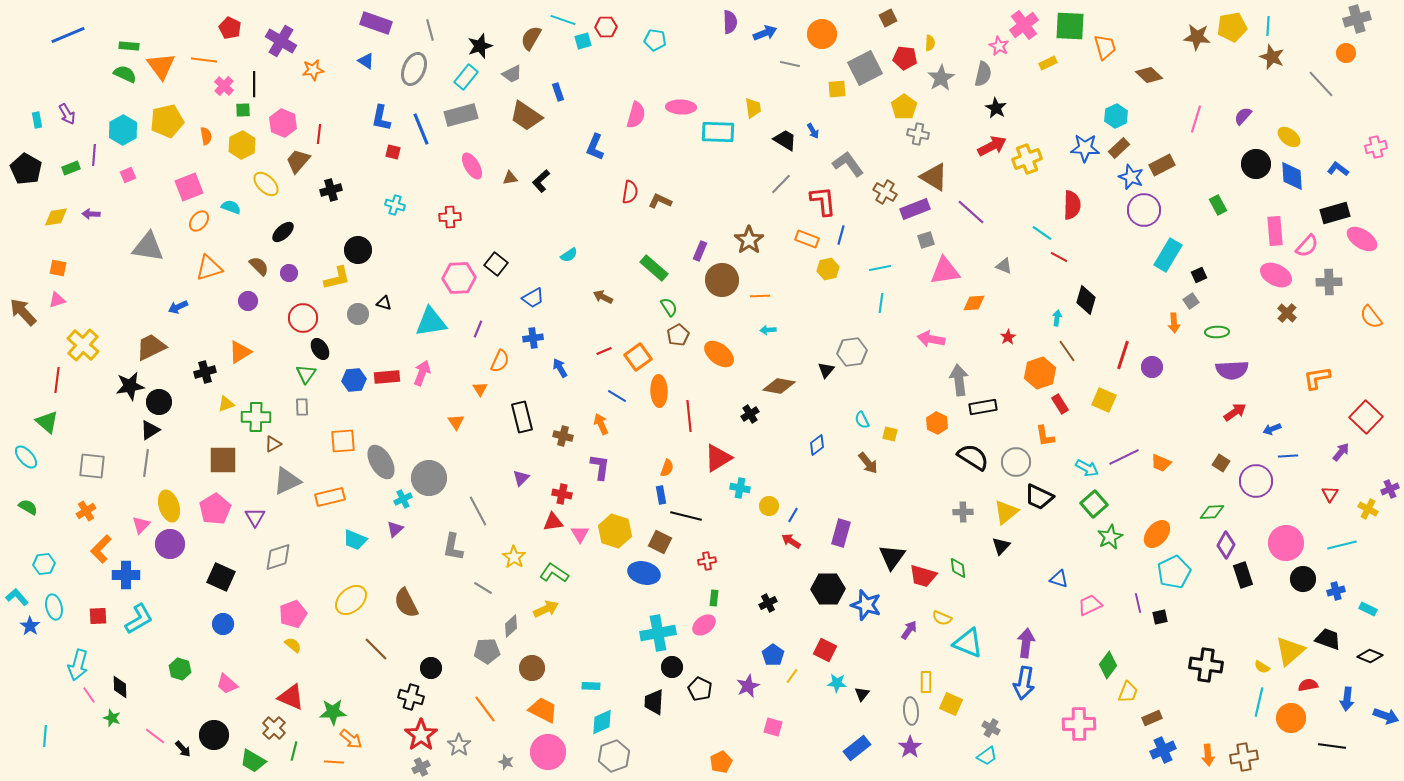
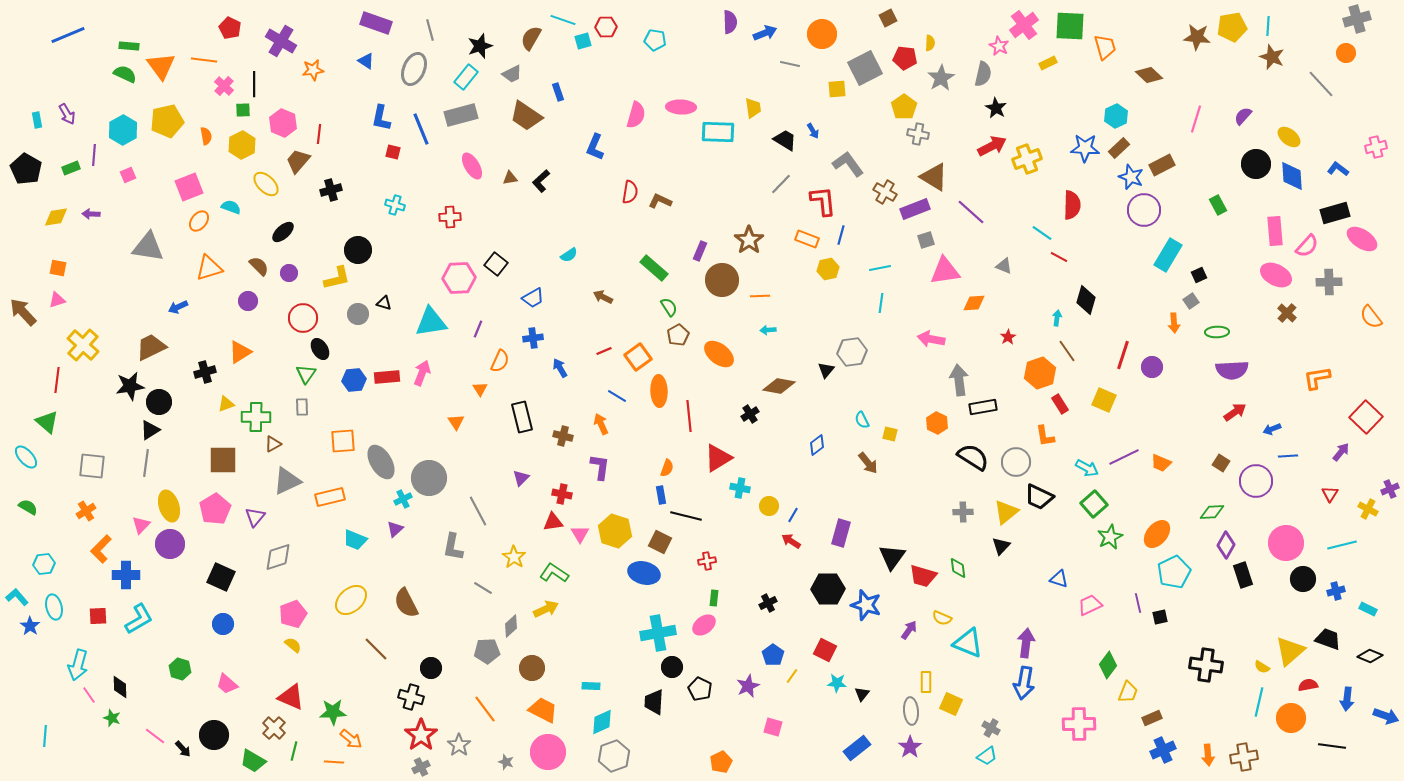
purple triangle at (255, 517): rotated 10 degrees clockwise
